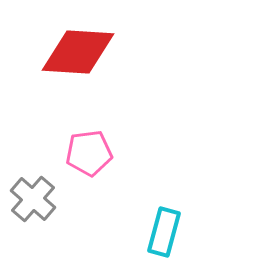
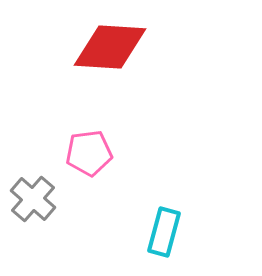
red diamond: moved 32 px right, 5 px up
